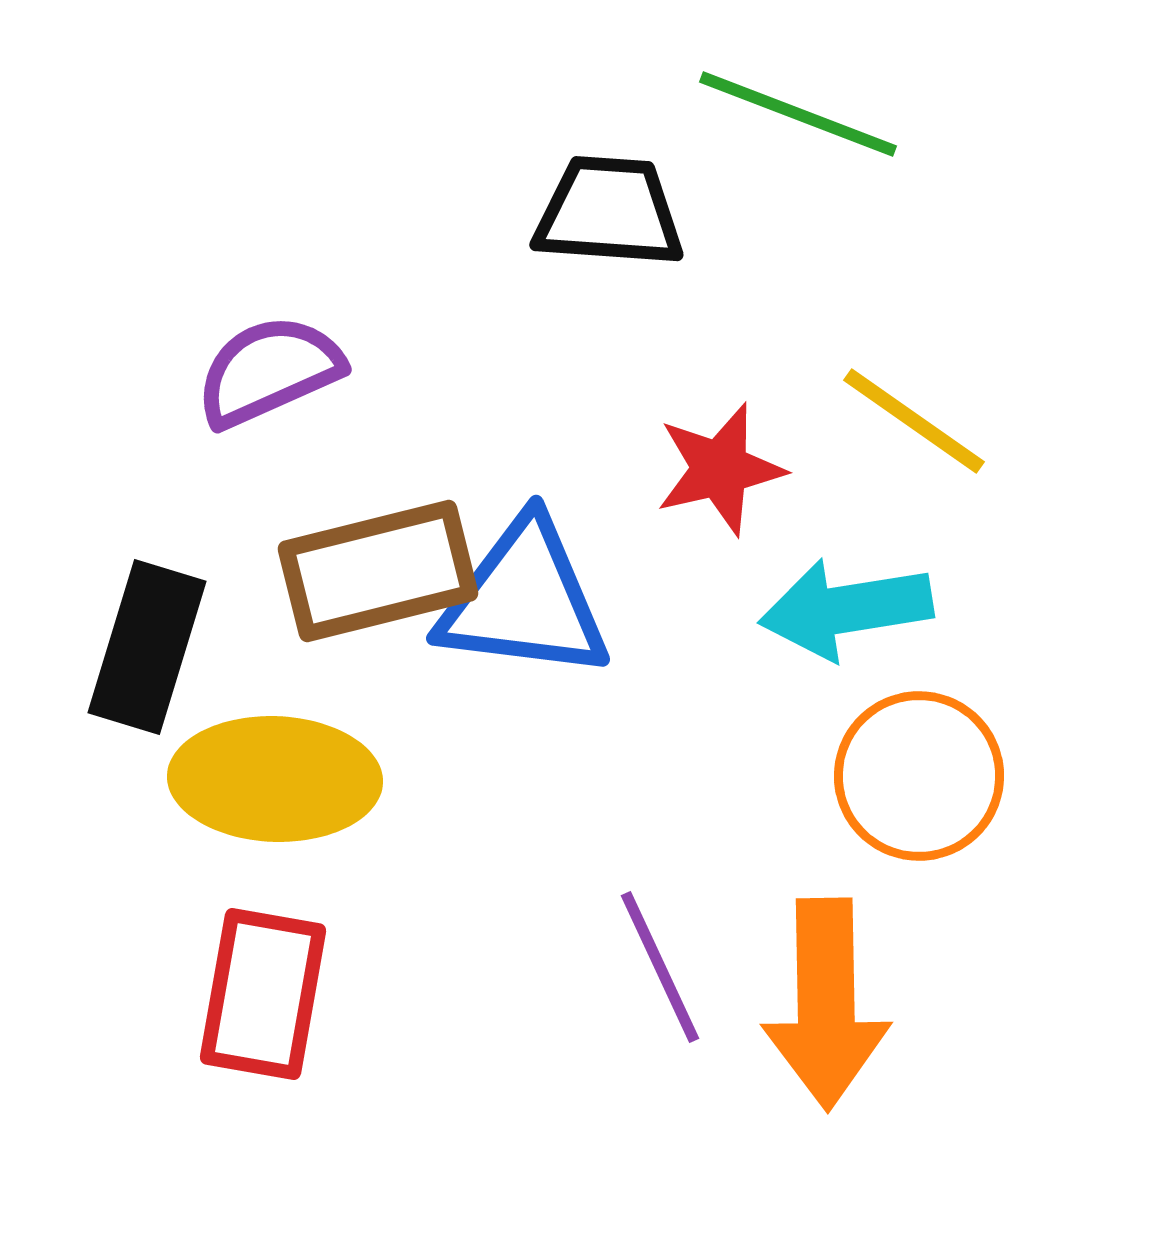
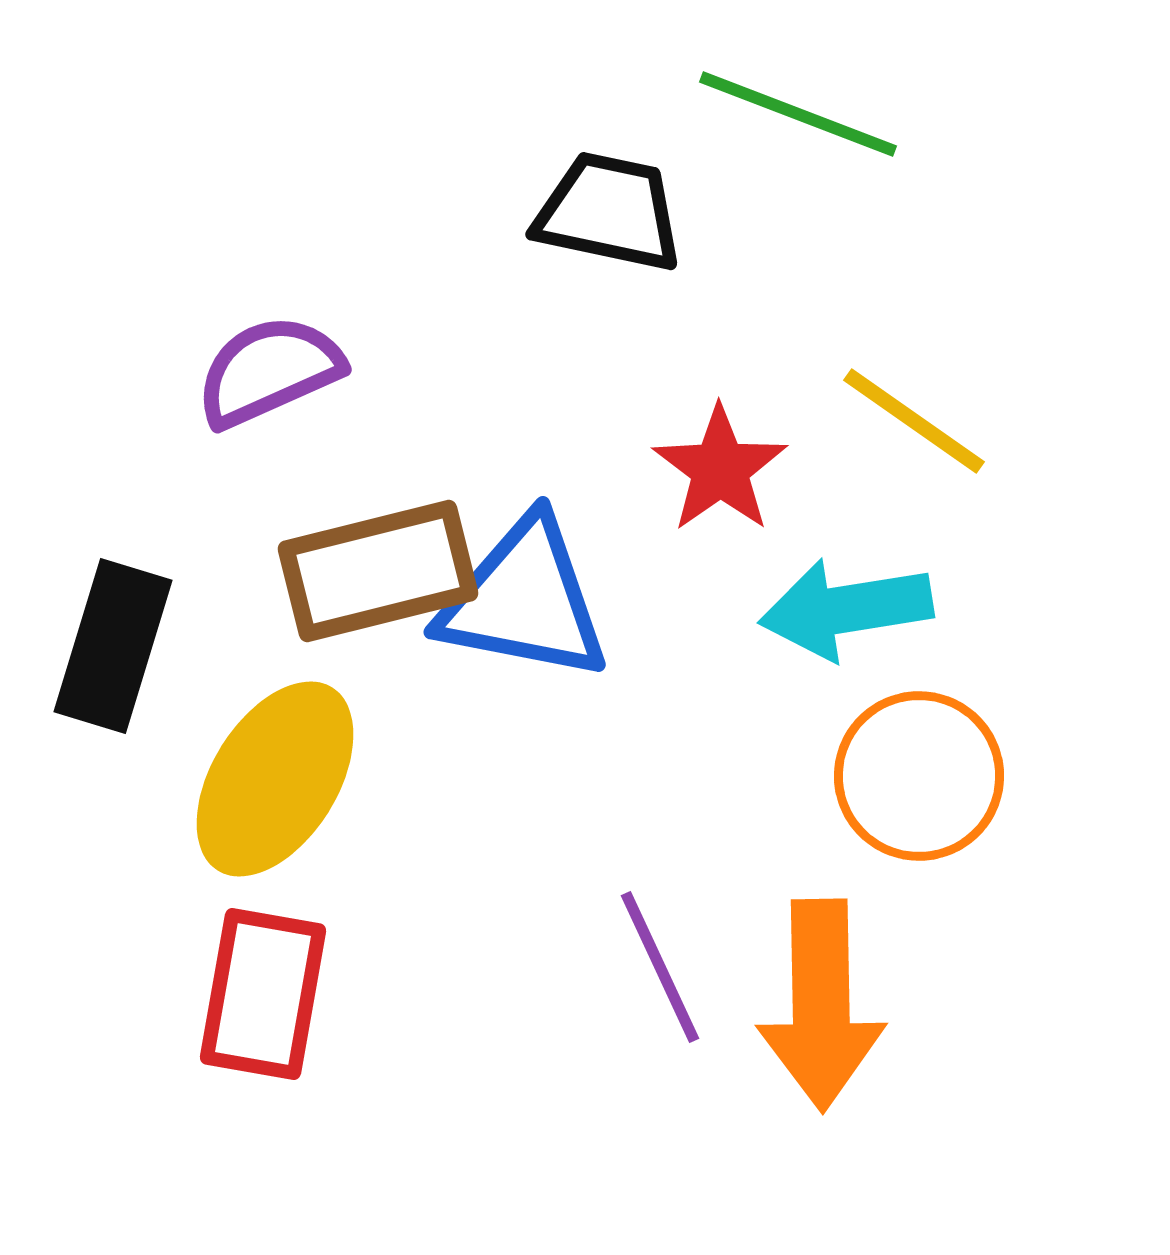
black trapezoid: rotated 8 degrees clockwise
red star: rotated 22 degrees counterclockwise
blue triangle: rotated 4 degrees clockwise
black rectangle: moved 34 px left, 1 px up
yellow ellipse: rotated 60 degrees counterclockwise
orange arrow: moved 5 px left, 1 px down
